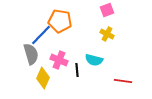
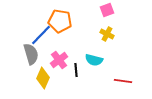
pink cross: rotated 30 degrees clockwise
black line: moved 1 px left
